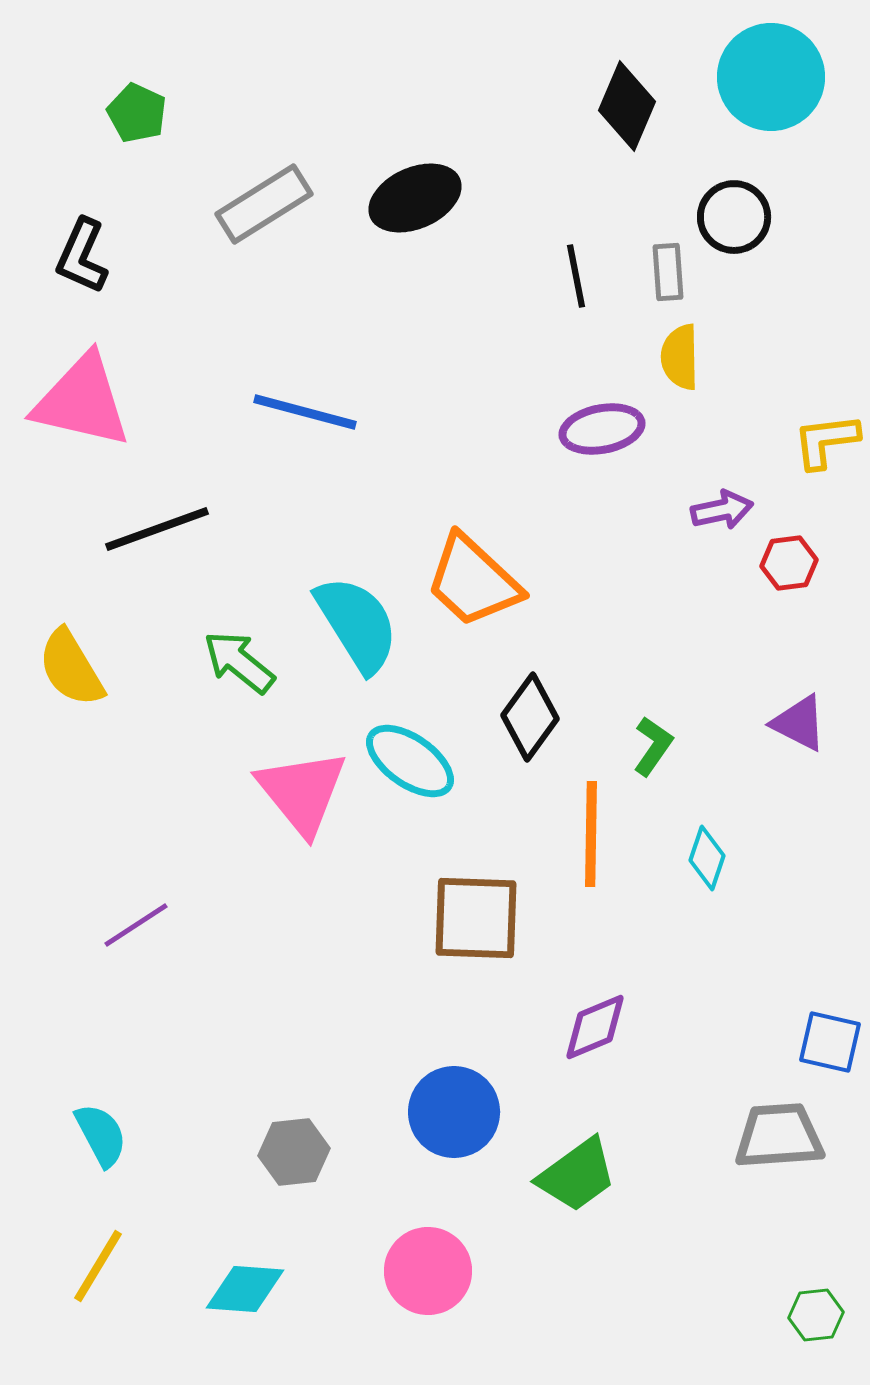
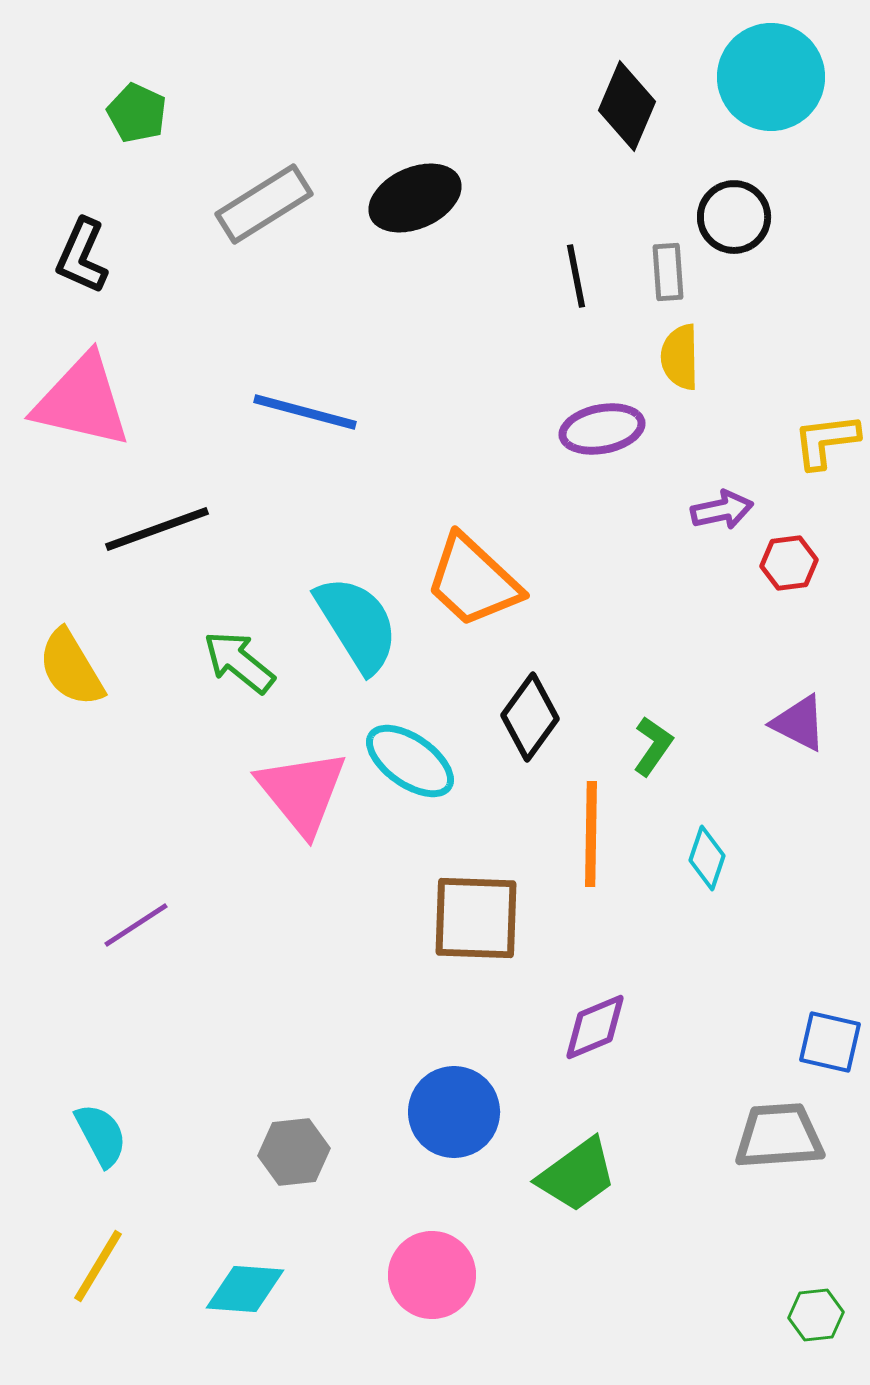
pink circle at (428, 1271): moved 4 px right, 4 px down
